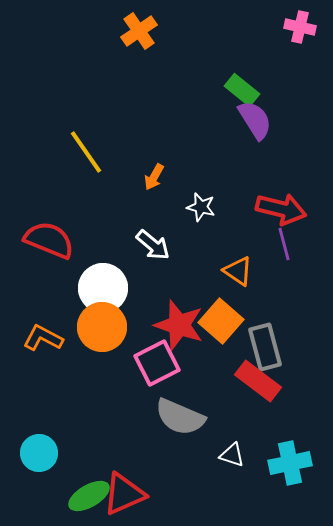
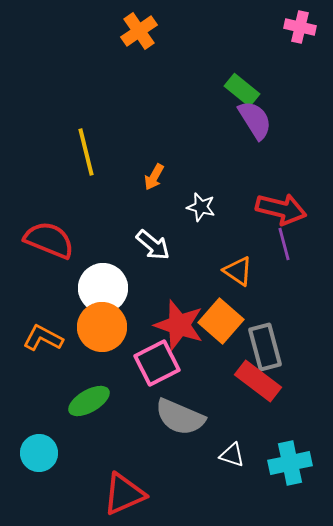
yellow line: rotated 21 degrees clockwise
green ellipse: moved 95 px up
